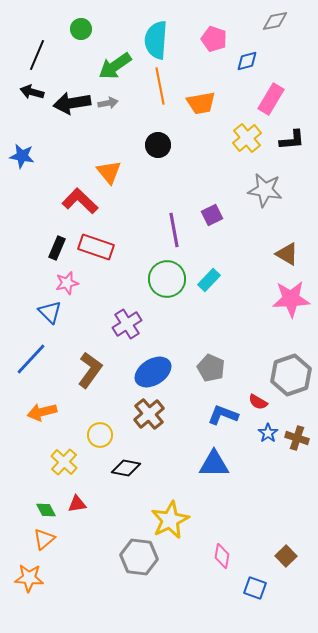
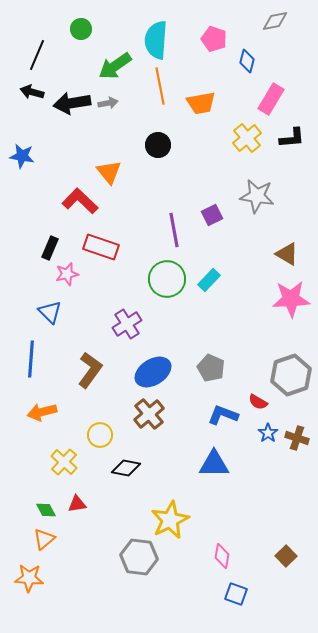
blue diamond at (247, 61): rotated 60 degrees counterclockwise
black L-shape at (292, 140): moved 2 px up
gray star at (265, 190): moved 8 px left, 6 px down
red rectangle at (96, 247): moved 5 px right
black rectangle at (57, 248): moved 7 px left
pink star at (67, 283): moved 9 px up
blue line at (31, 359): rotated 39 degrees counterclockwise
blue square at (255, 588): moved 19 px left, 6 px down
